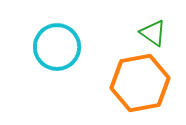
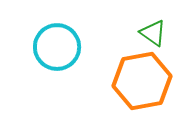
orange hexagon: moved 2 px right, 2 px up
